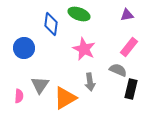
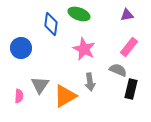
blue circle: moved 3 px left
orange triangle: moved 2 px up
